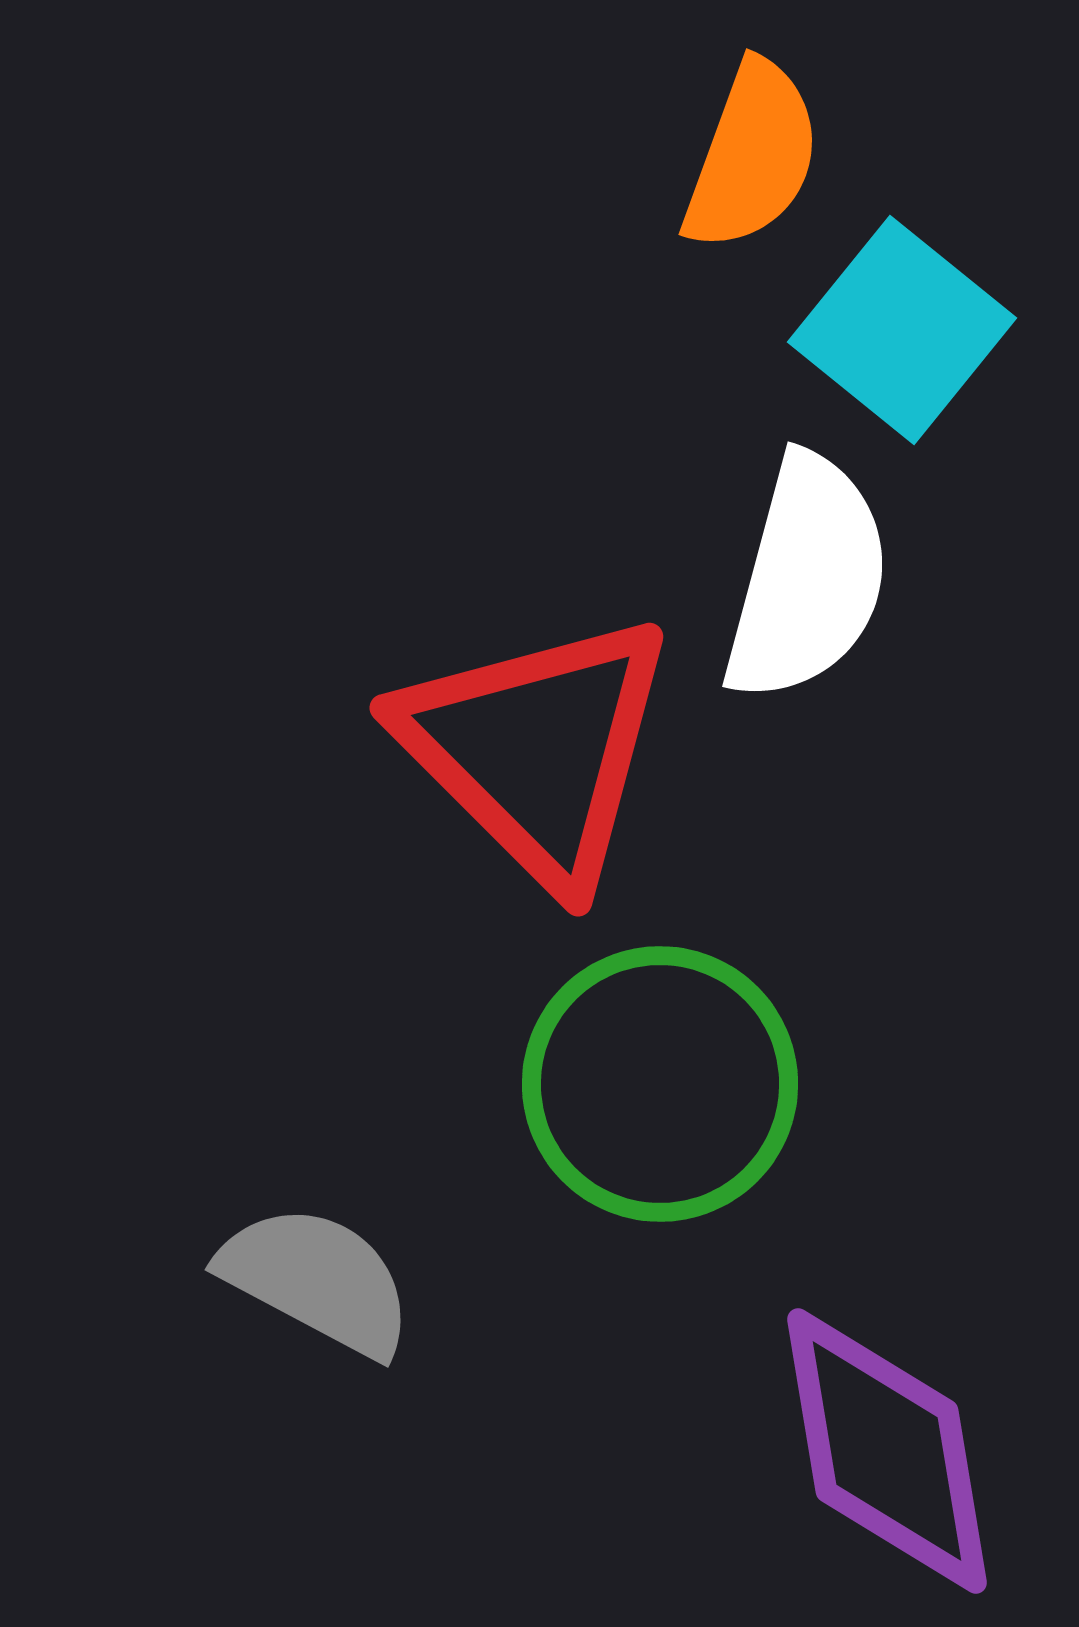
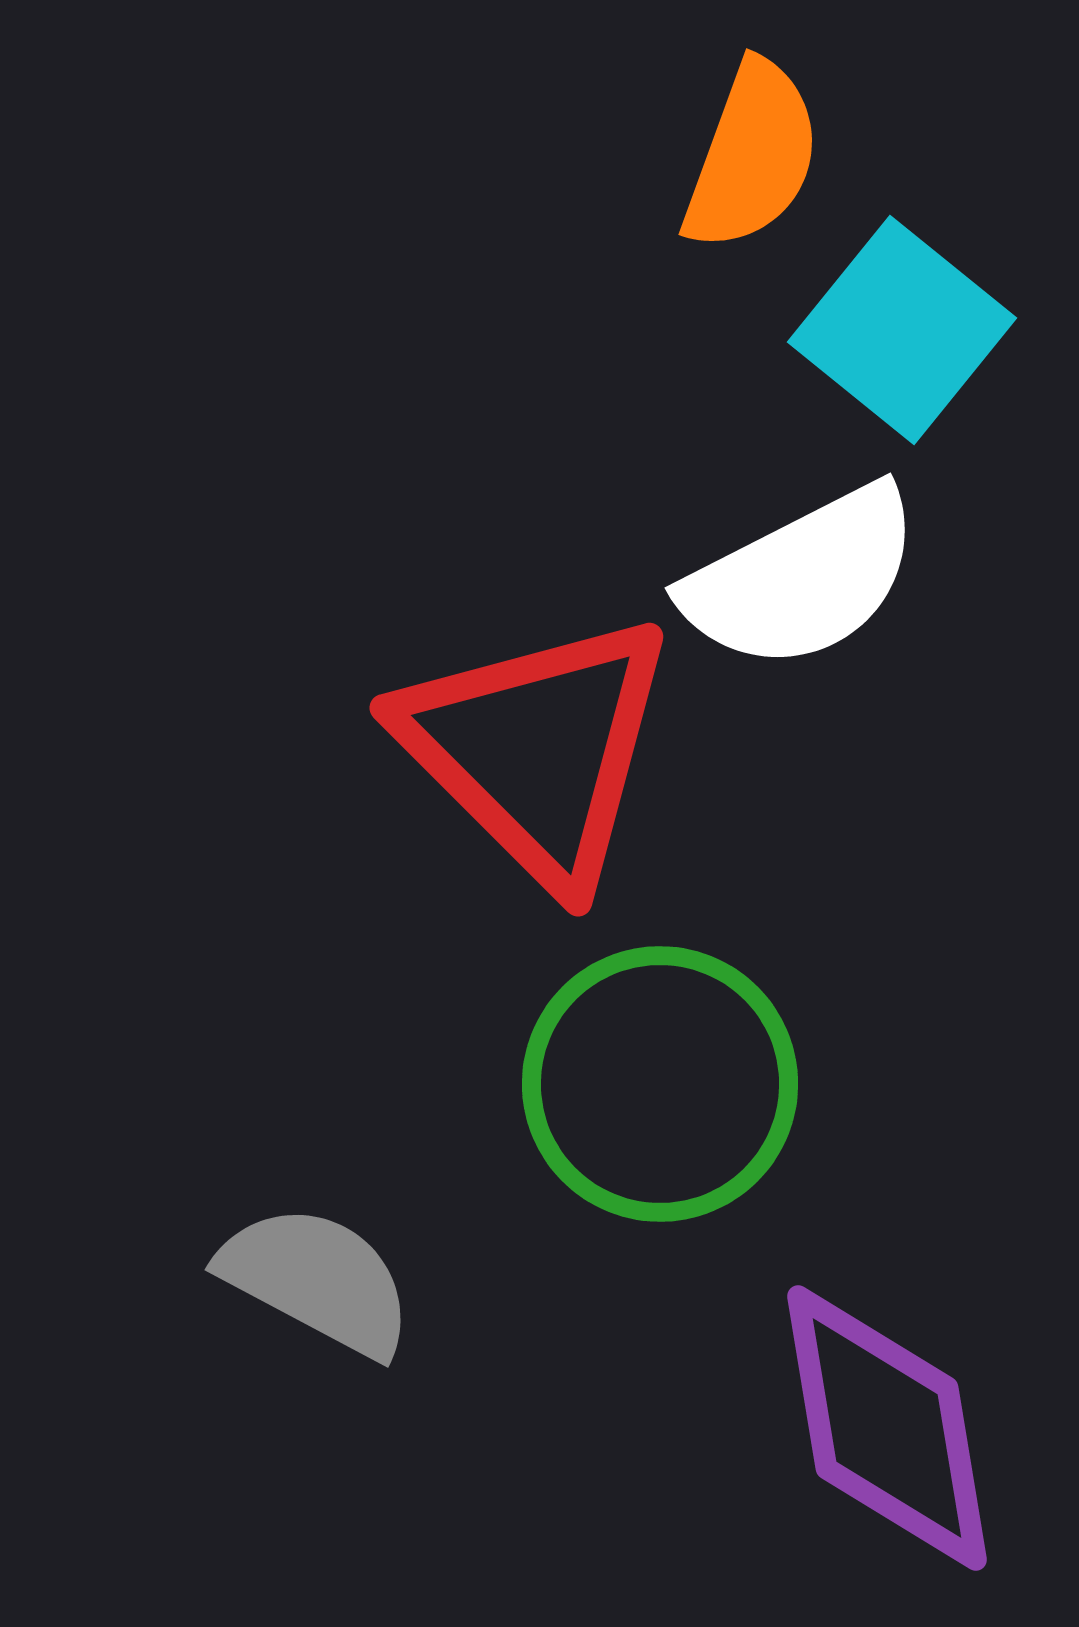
white semicircle: moved 5 px left; rotated 48 degrees clockwise
purple diamond: moved 23 px up
